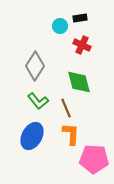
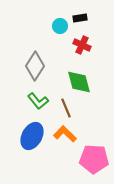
orange L-shape: moved 6 px left; rotated 50 degrees counterclockwise
